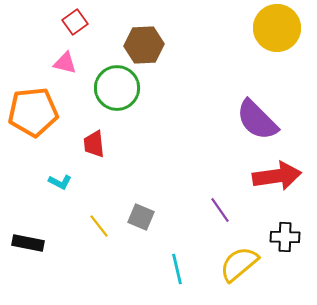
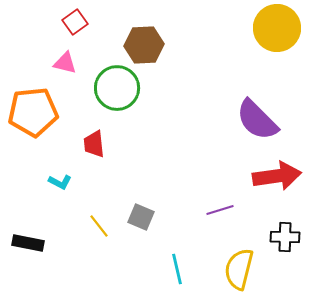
purple line: rotated 72 degrees counterclockwise
yellow semicircle: moved 5 px down; rotated 36 degrees counterclockwise
